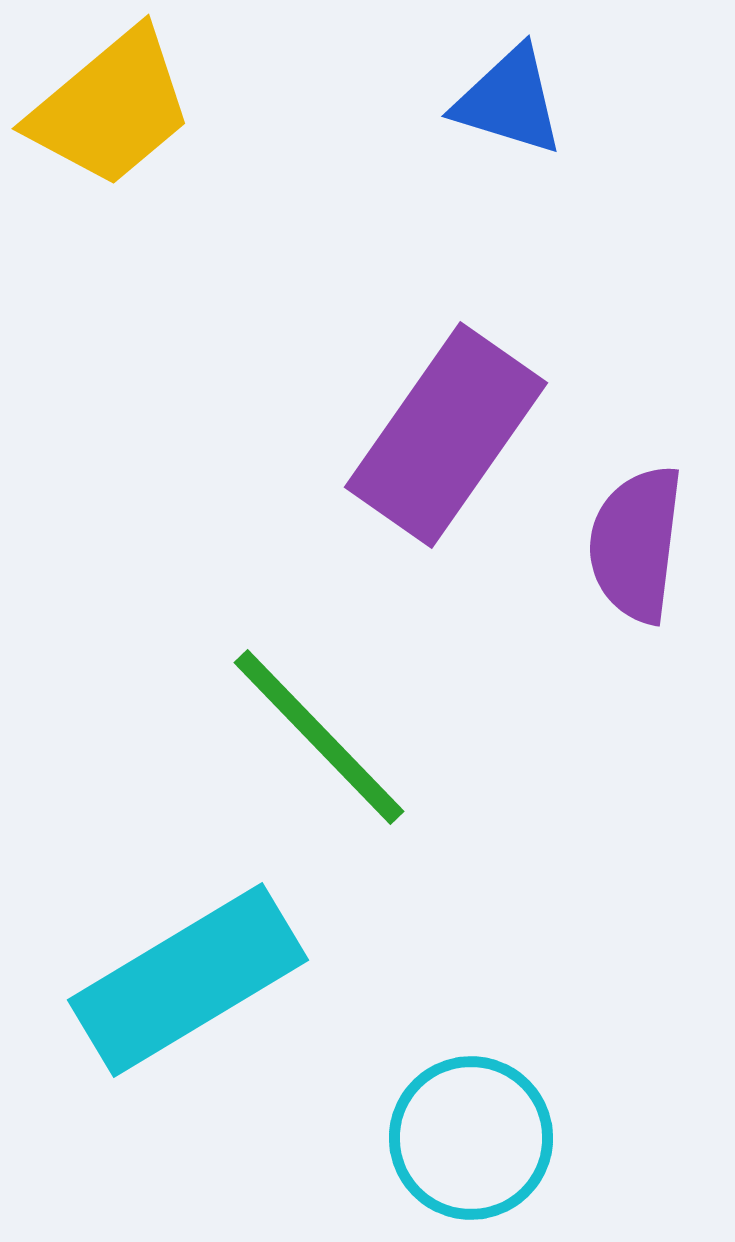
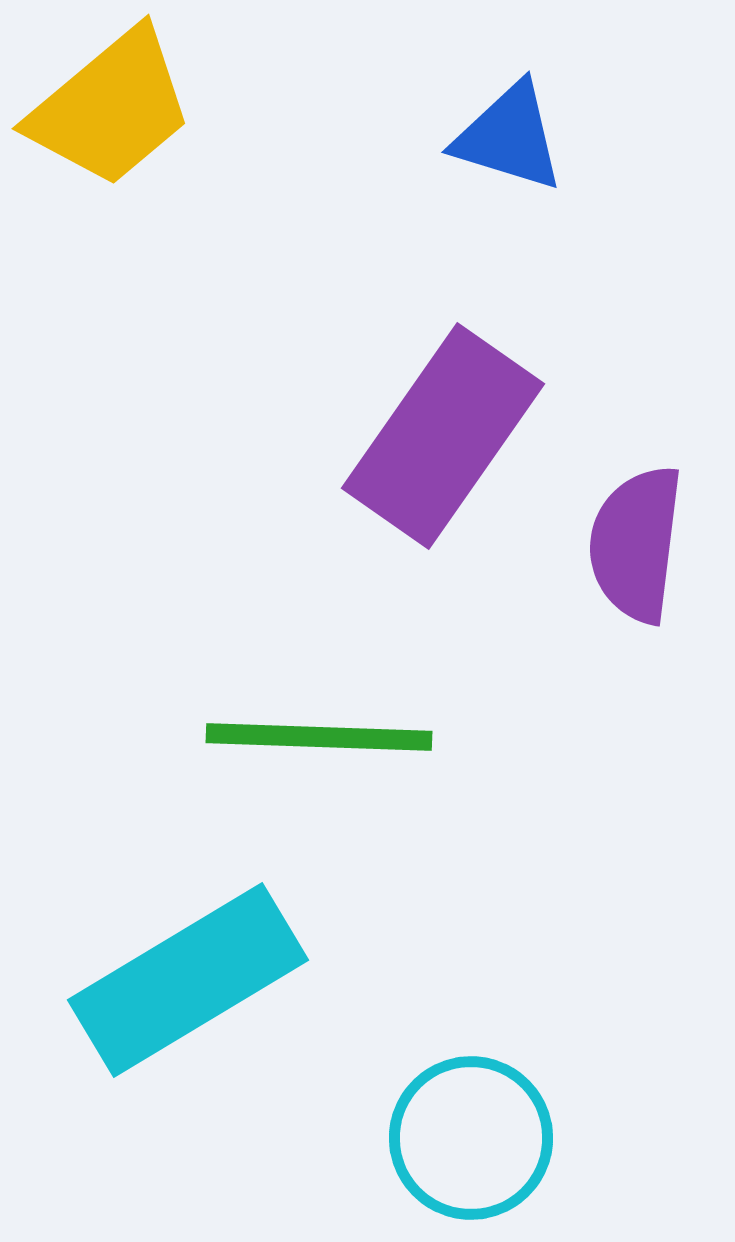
blue triangle: moved 36 px down
purple rectangle: moved 3 px left, 1 px down
green line: rotated 44 degrees counterclockwise
